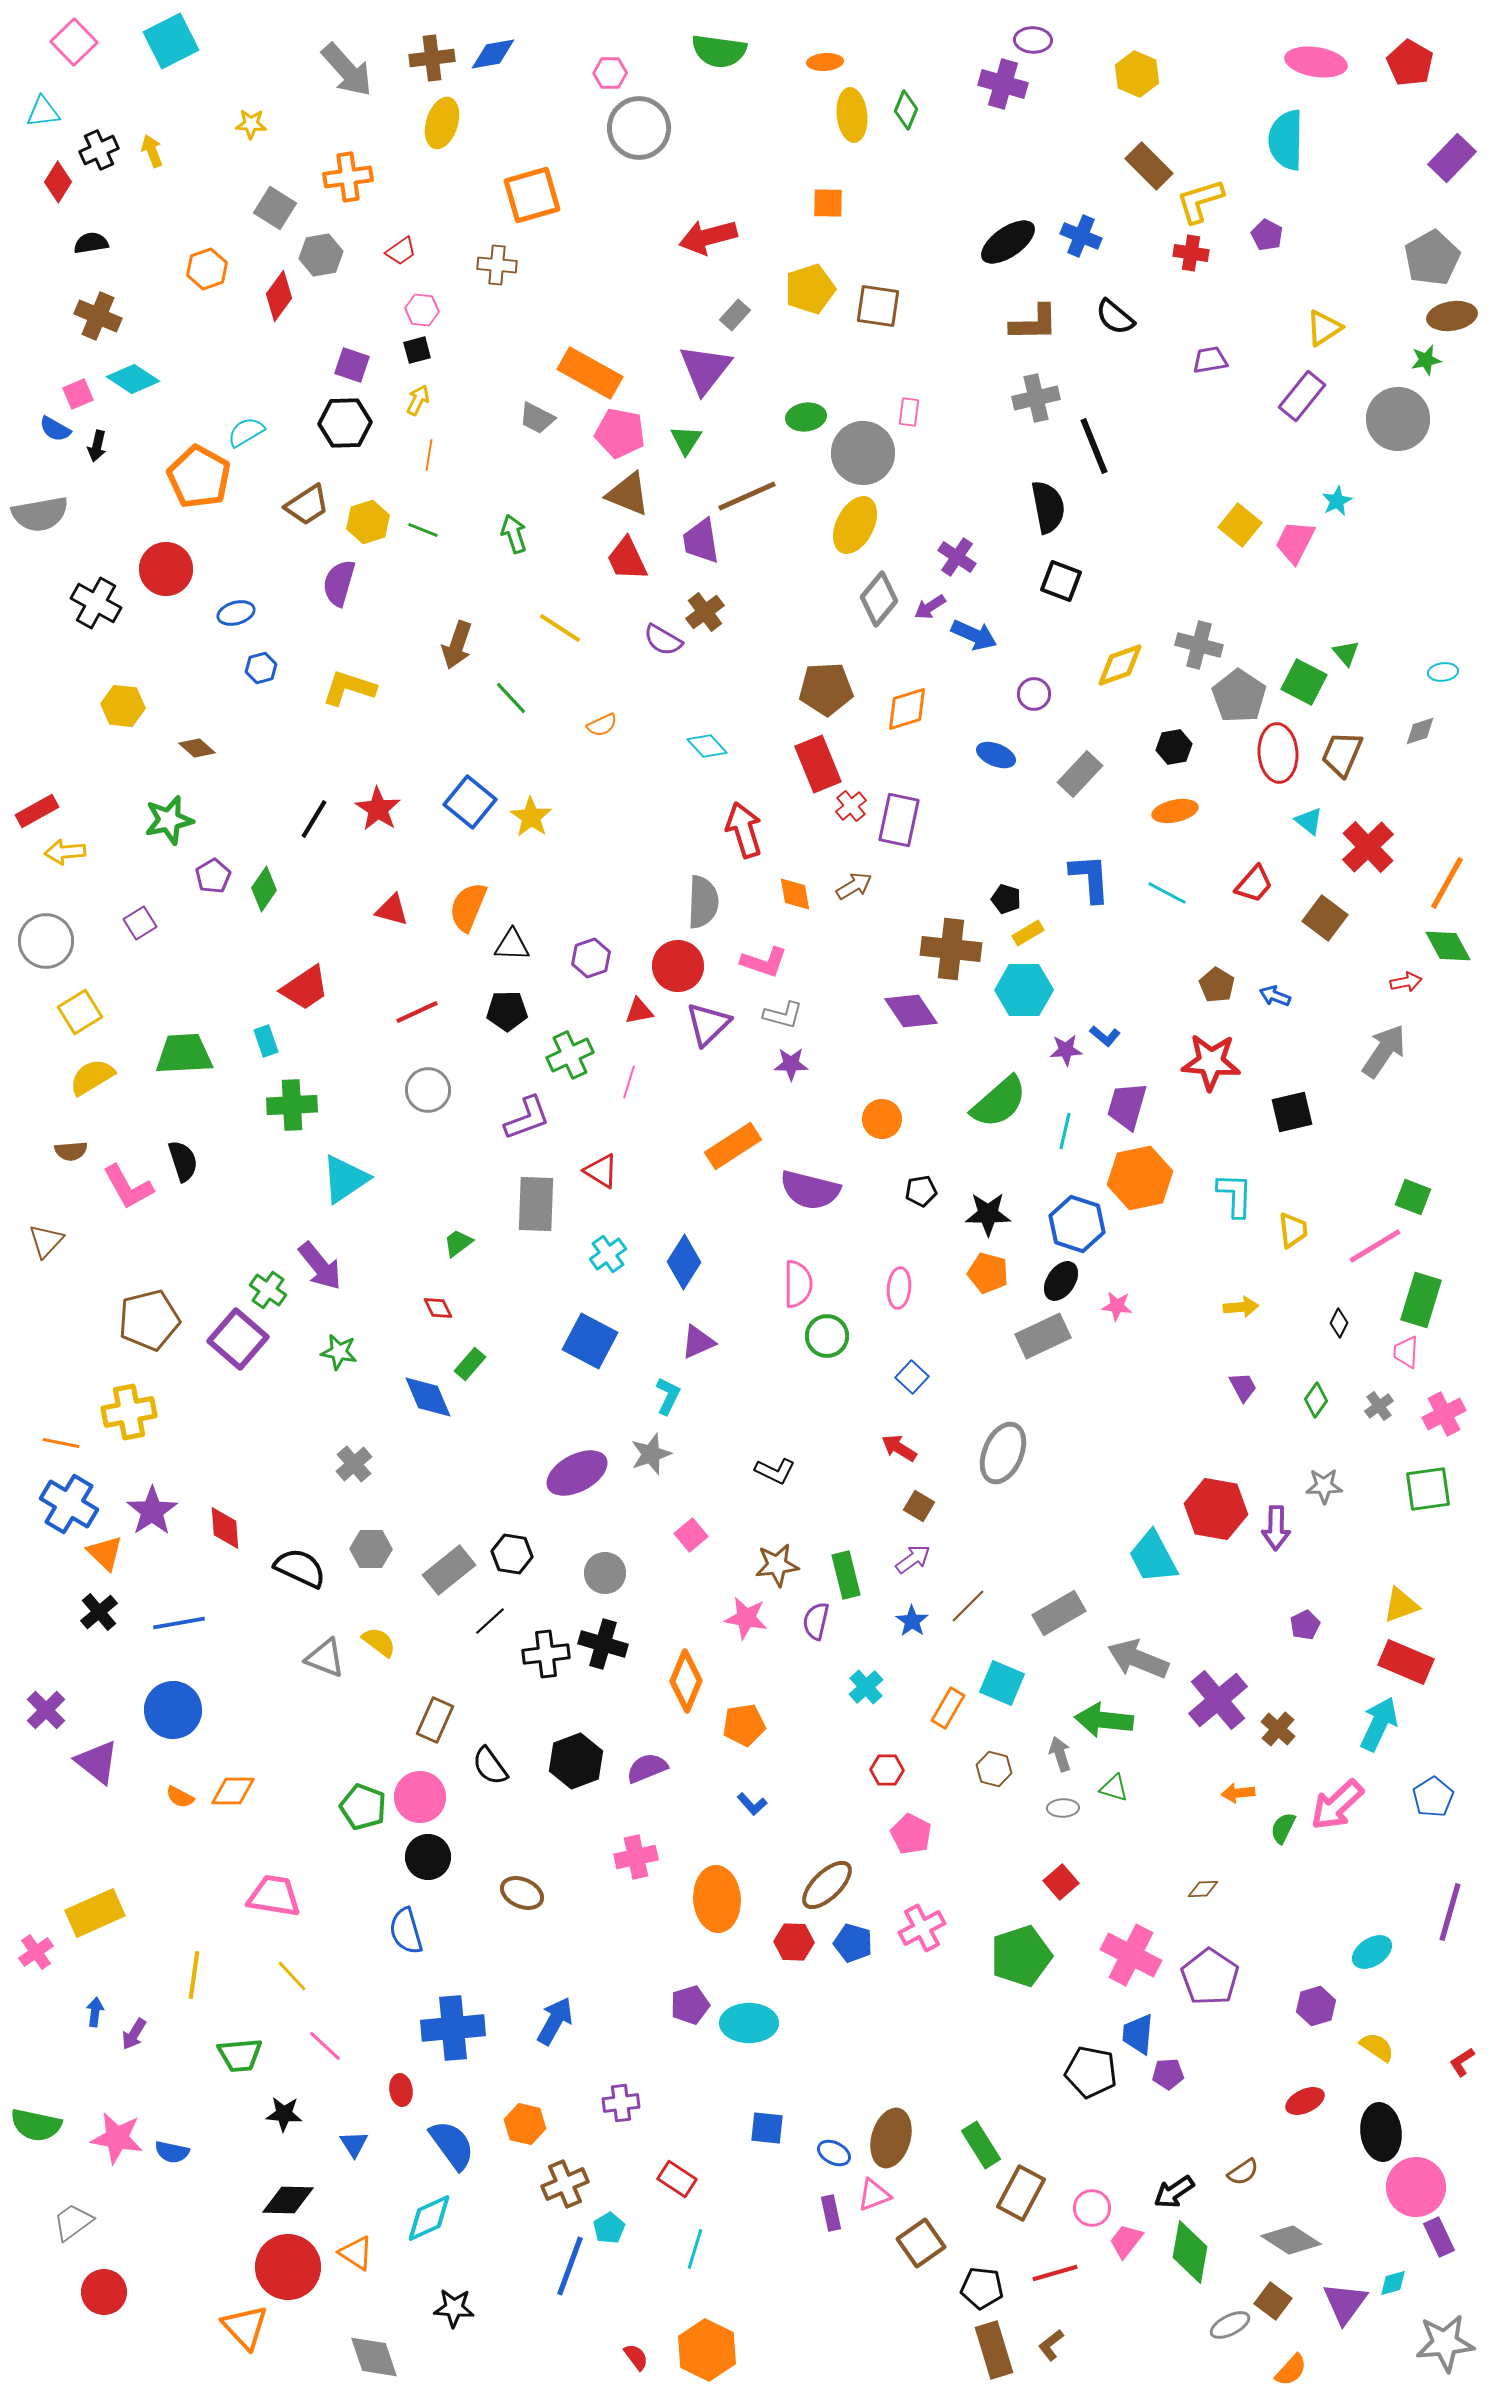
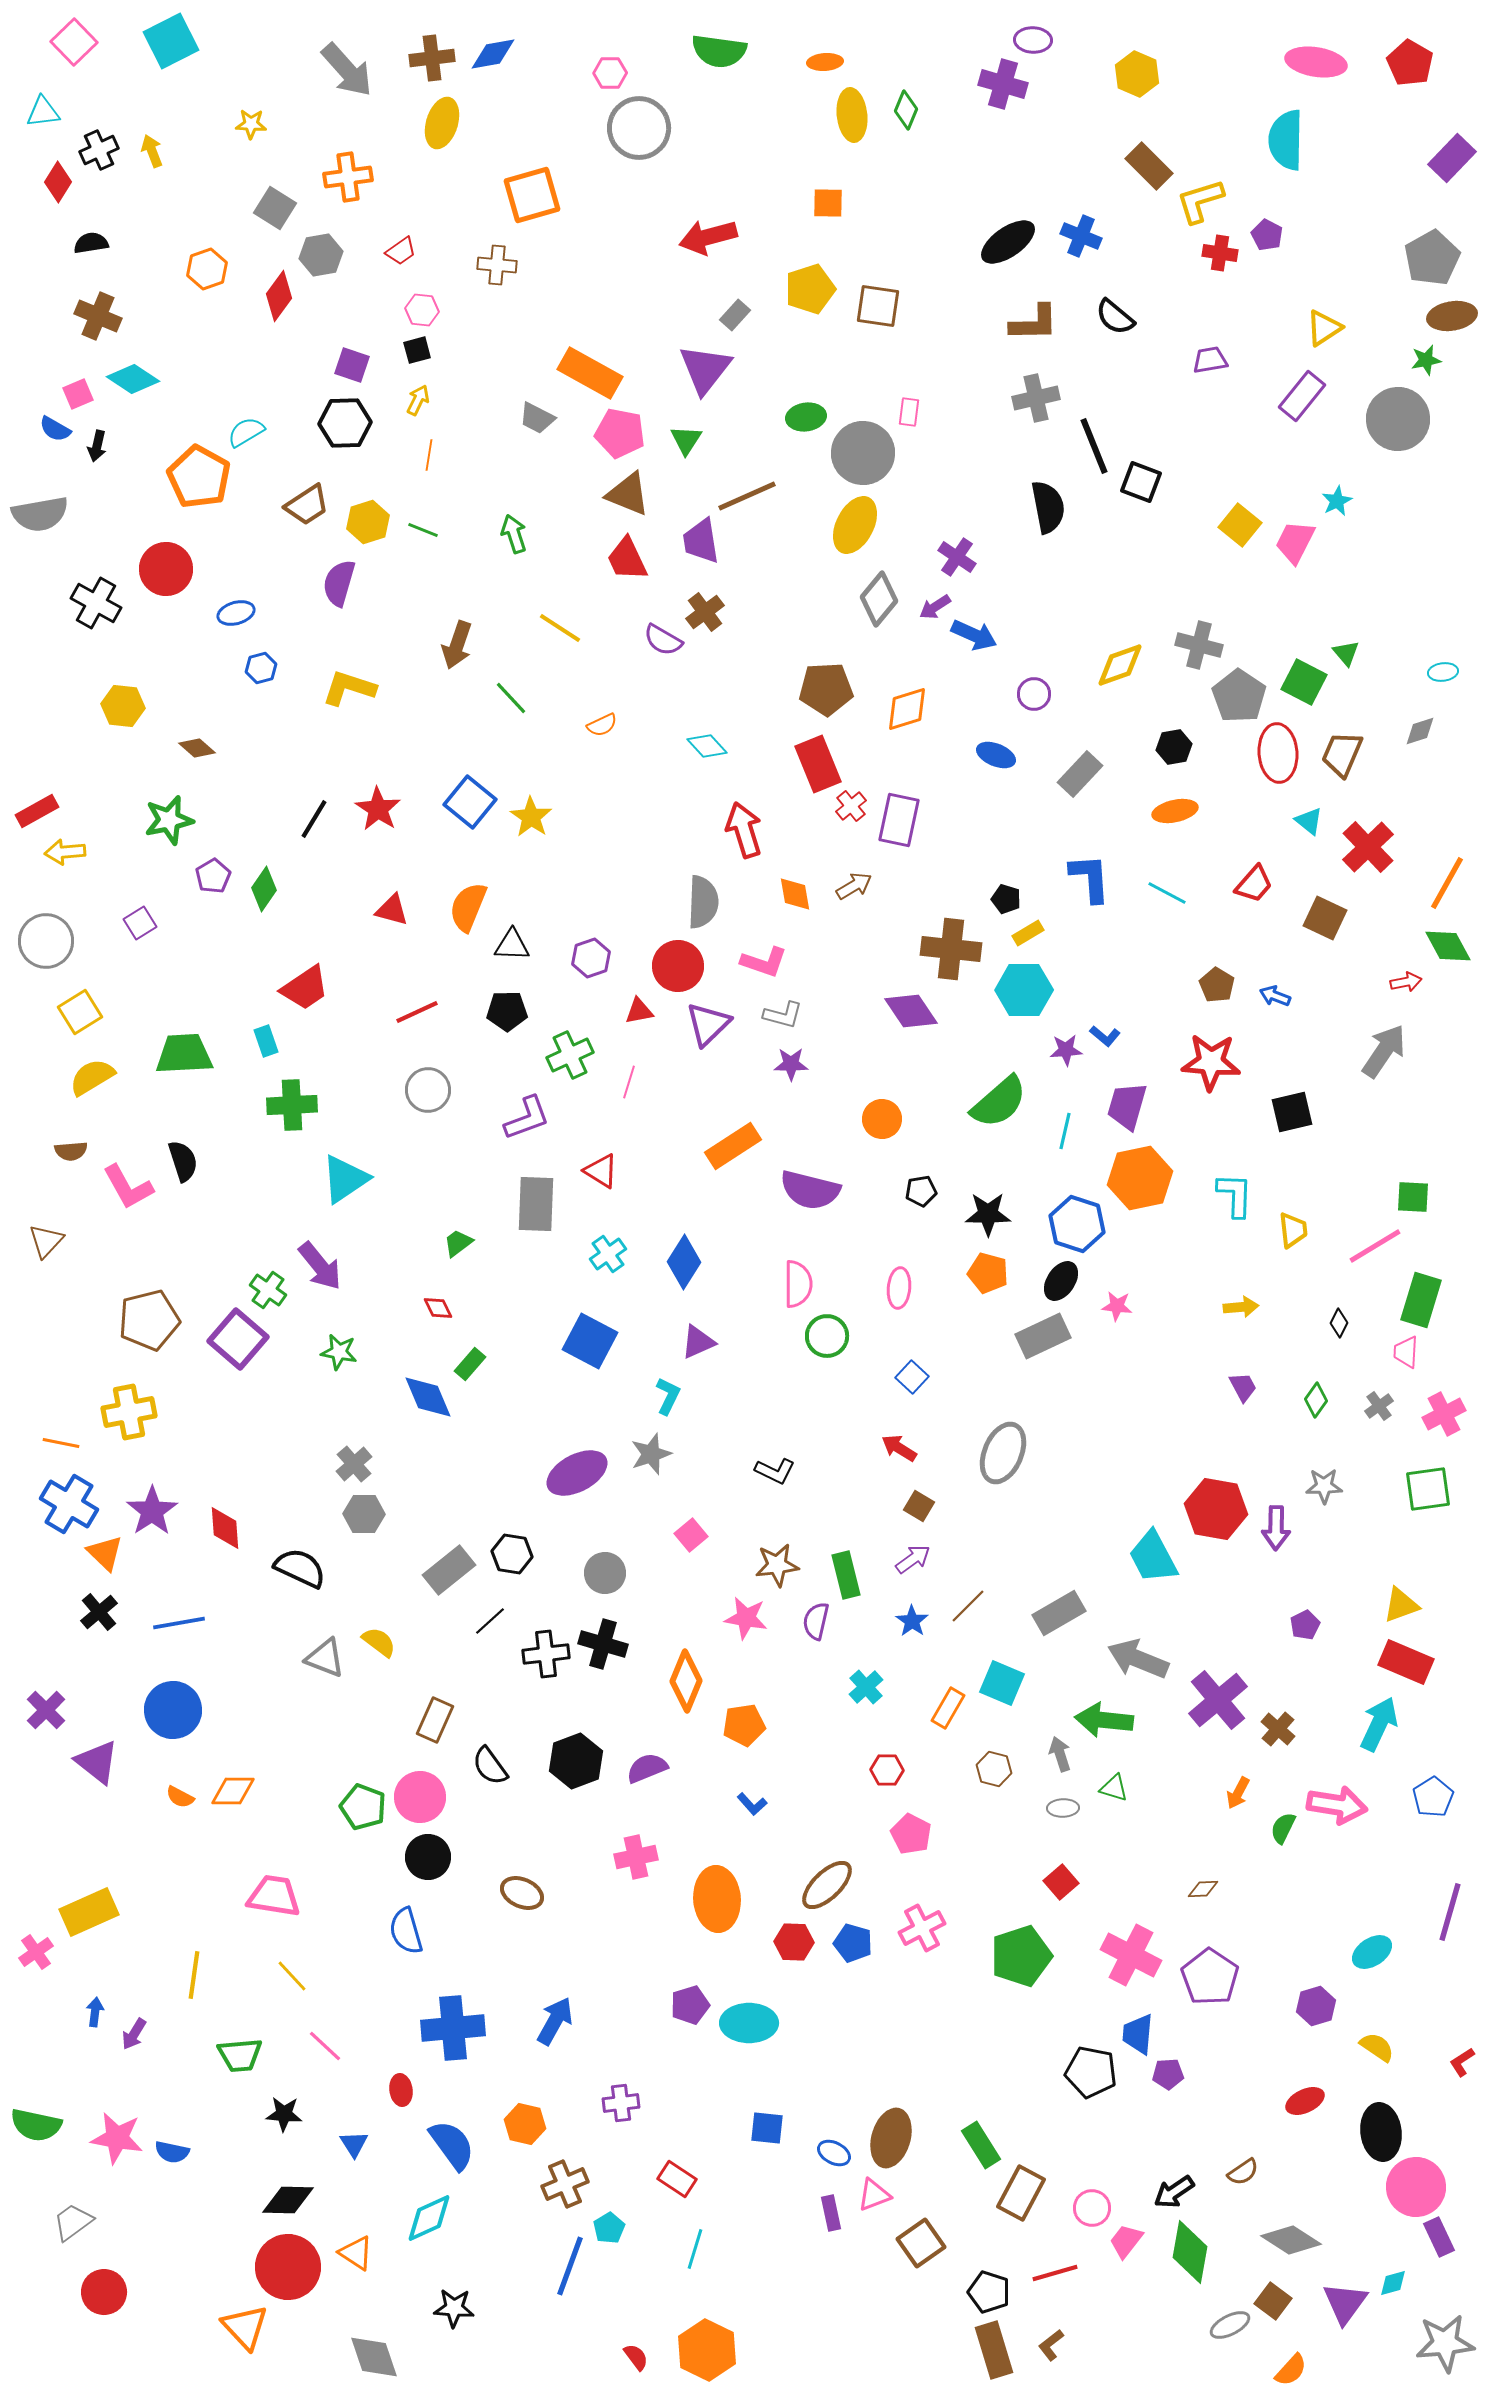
red cross at (1191, 253): moved 29 px right
black square at (1061, 581): moved 80 px right, 99 px up
purple arrow at (930, 607): moved 5 px right
brown square at (1325, 918): rotated 12 degrees counterclockwise
green square at (1413, 1197): rotated 18 degrees counterclockwise
gray hexagon at (371, 1549): moved 7 px left, 35 px up
orange arrow at (1238, 1793): rotated 56 degrees counterclockwise
pink arrow at (1337, 1805): rotated 128 degrees counterclockwise
yellow rectangle at (95, 1913): moved 6 px left, 1 px up
black pentagon at (982, 2288): moved 7 px right, 4 px down; rotated 12 degrees clockwise
